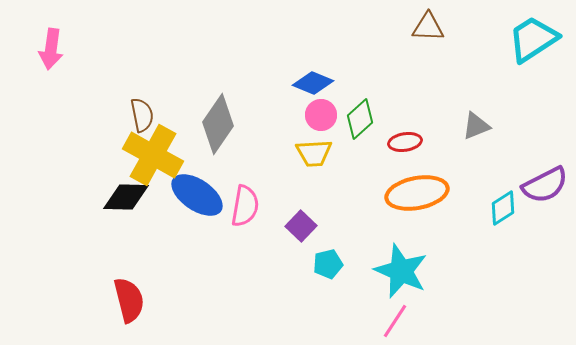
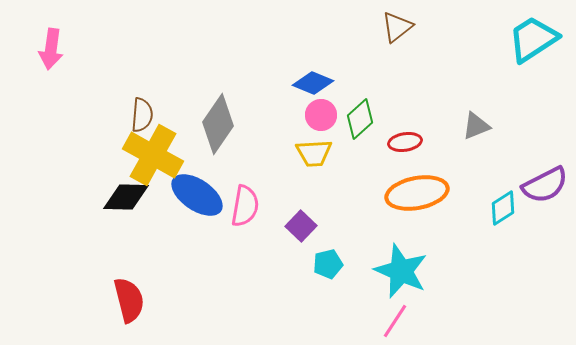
brown triangle: moved 31 px left; rotated 40 degrees counterclockwise
brown semicircle: rotated 16 degrees clockwise
